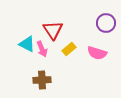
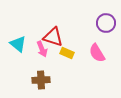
red triangle: moved 7 px down; rotated 40 degrees counterclockwise
cyan triangle: moved 9 px left; rotated 12 degrees clockwise
yellow rectangle: moved 2 px left, 4 px down; rotated 64 degrees clockwise
pink semicircle: rotated 42 degrees clockwise
brown cross: moved 1 px left
